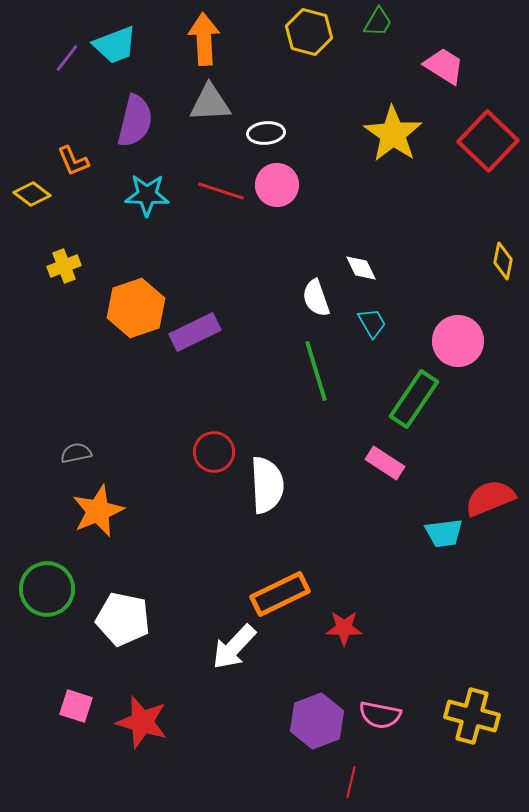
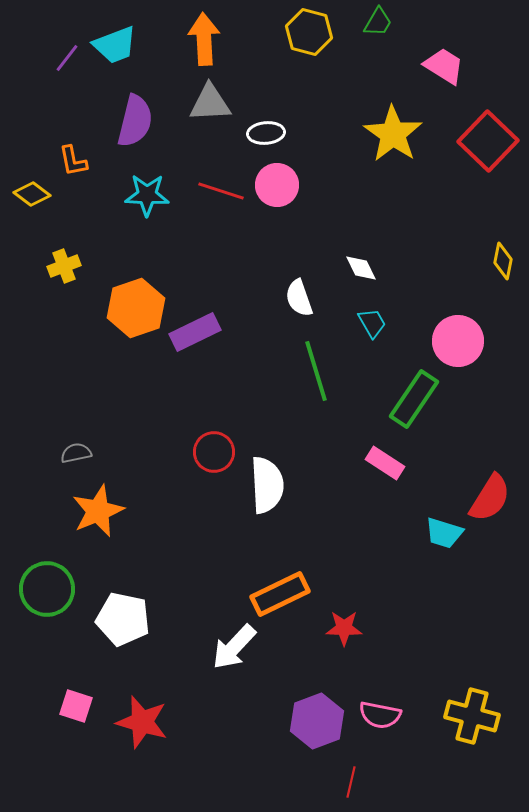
orange L-shape at (73, 161): rotated 12 degrees clockwise
white semicircle at (316, 298): moved 17 px left
red semicircle at (490, 498): rotated 144 degrees clockwise
cyan trapezoid at (444, 533): rotated 24 degrees clockwise
